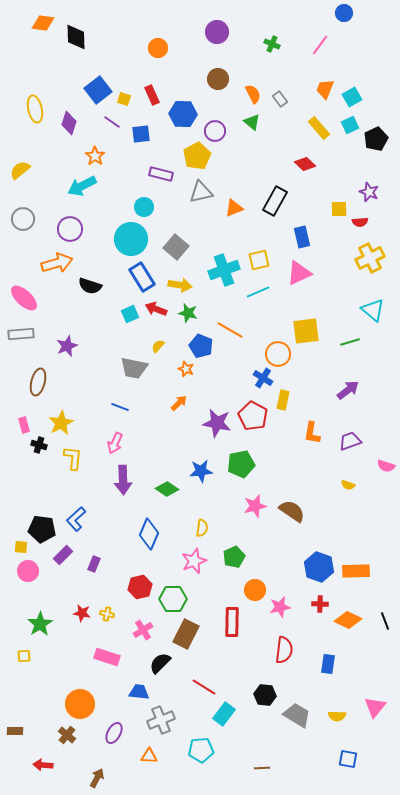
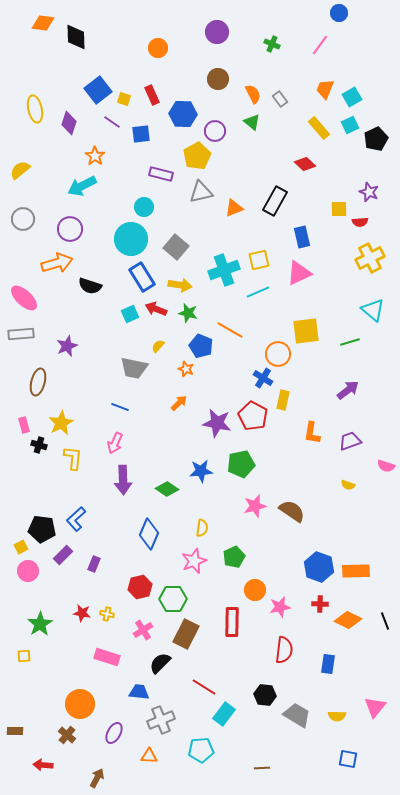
blue circle at (344, 13): moved 5 px left
yellow square at (21, 547): rotated 32 degrees counterclockwise
